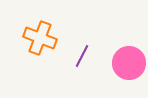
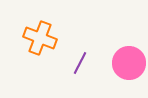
purple line: moved 2 px left, 7 px down
